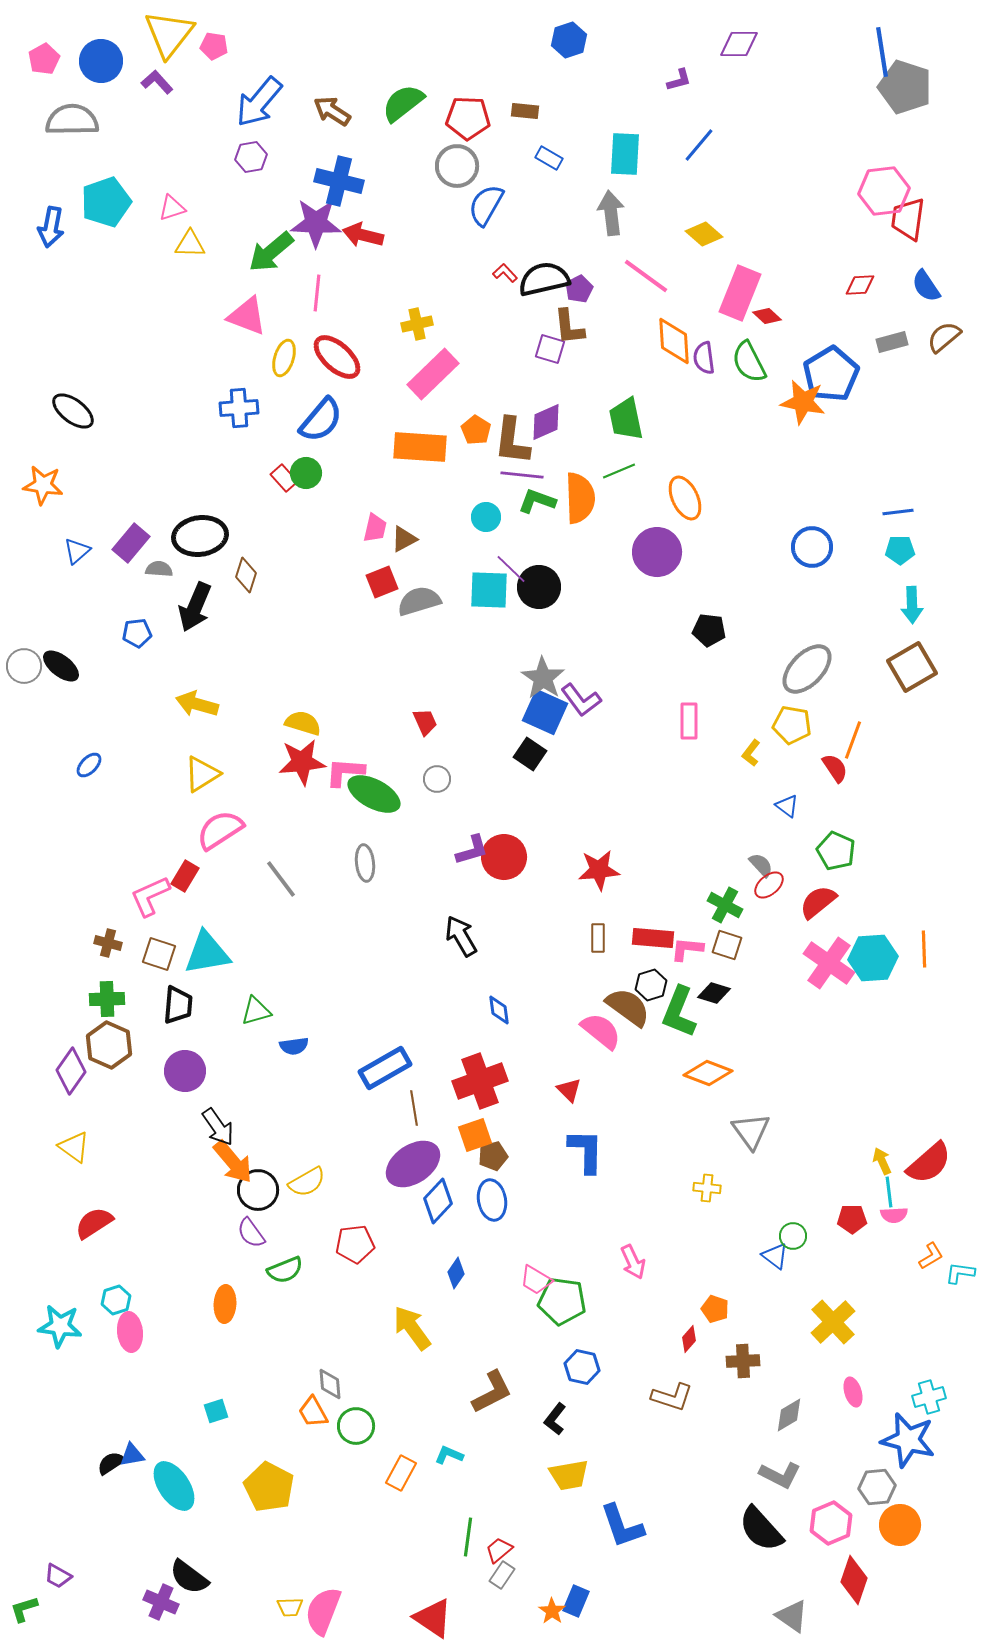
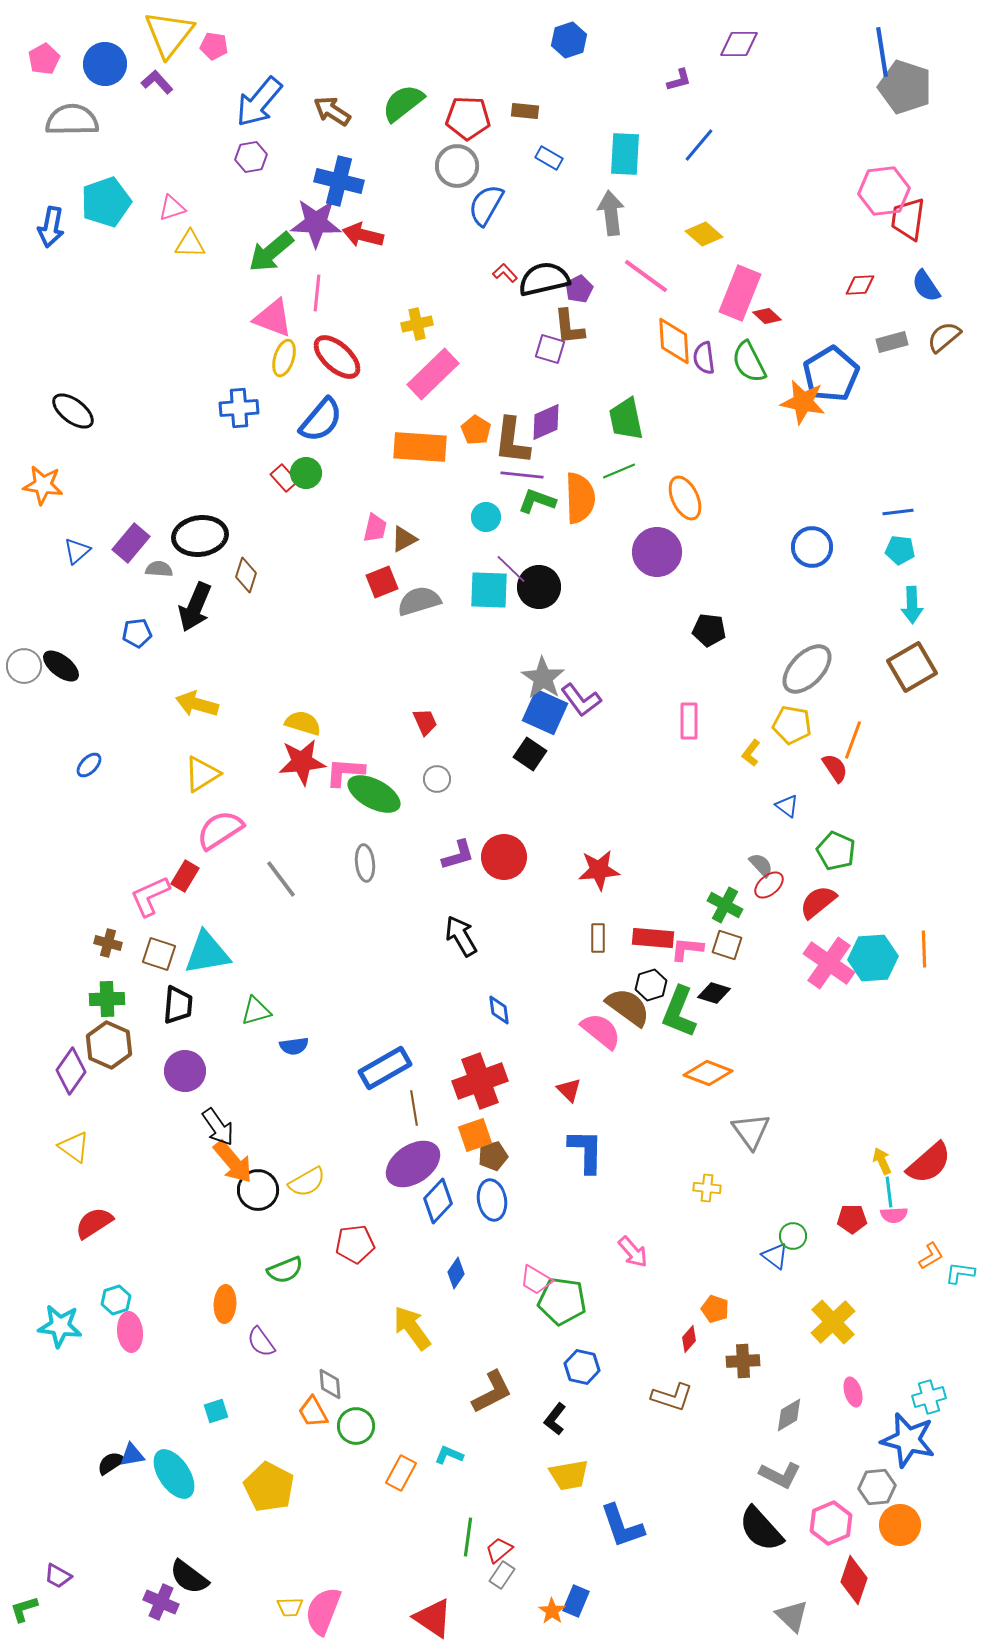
blue circle at (101, 61): moved 4 px right, 3 px down
pink triangle at (247, 316): moved 26 px right, 2 px down
cyan pentagon at (900, 550): rotated 8 degrees clockwise
purple L-shape at (472, 850): moved 14 px left, 5 px down
purple semicircle at (251, 1233): moved 10 px right, 109 px down
pink arrow at (633, 1262): moved 10 px up; rotated 16 degrees counterclockwise
cyan ellipse at (174, 1486): moved 12 px up
gray triangle at (792, 1616): rotated 9 degrees clockwise
